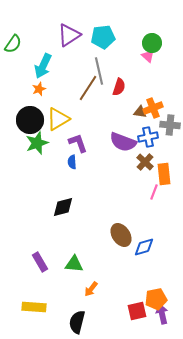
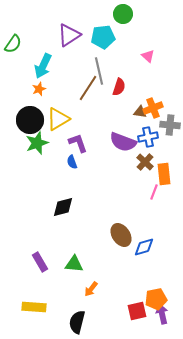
green circle: moved 29 px left, 29 px up
blue semicircle: rotated 16 degrees counterclockwise
